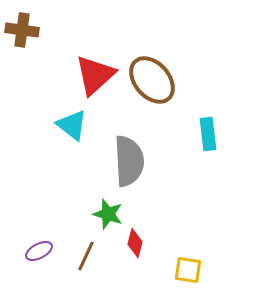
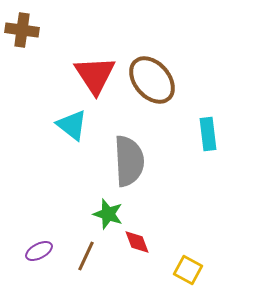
red triangle: rotated 21 degrees counterclockwise
red diamond: moved 2 px right, 1 px up; rotated 36 degrees counterclockwise
yellow square: rotated 20 degrees clockwise
